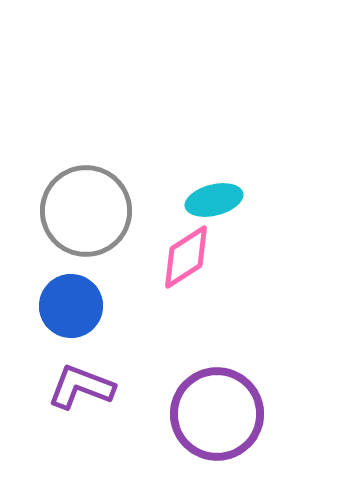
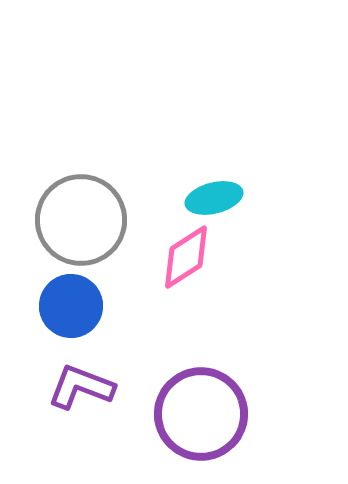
cyan ellipse: moved 2 px up
gray circle: moved 5 px left, 9 px down
purple circle: moved 16 px left
